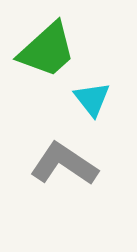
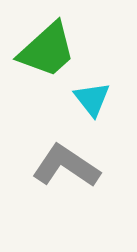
gray L-shape: moved 2 px right, 2 px down
